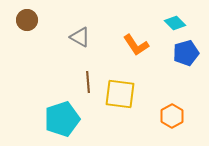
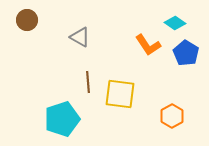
cyan diamond: rotated 10 degrees counterclockwise
orange L-shape: moved 12 px right
blue pentagon: rotated 25 degrees counterclockwise
